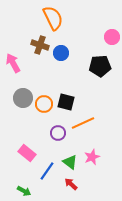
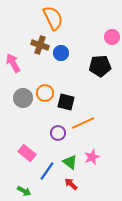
orange circle: moved 1 px right, 11 px up
